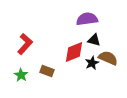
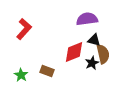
red L-shape: moved 1 px left, 15 px up
brown semicircle: moved 5 px left, 4 px up; rotated 54 degrees clockwise
